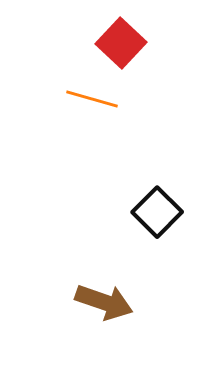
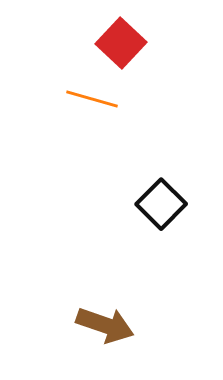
black square: moved 4 px right, 8 px up
brown arrow: moved 1 px right, 23 px down
